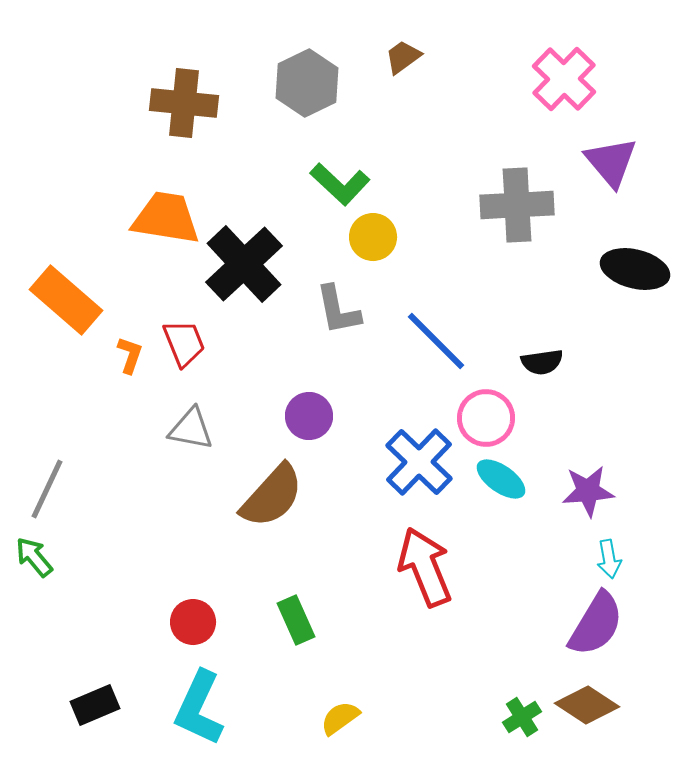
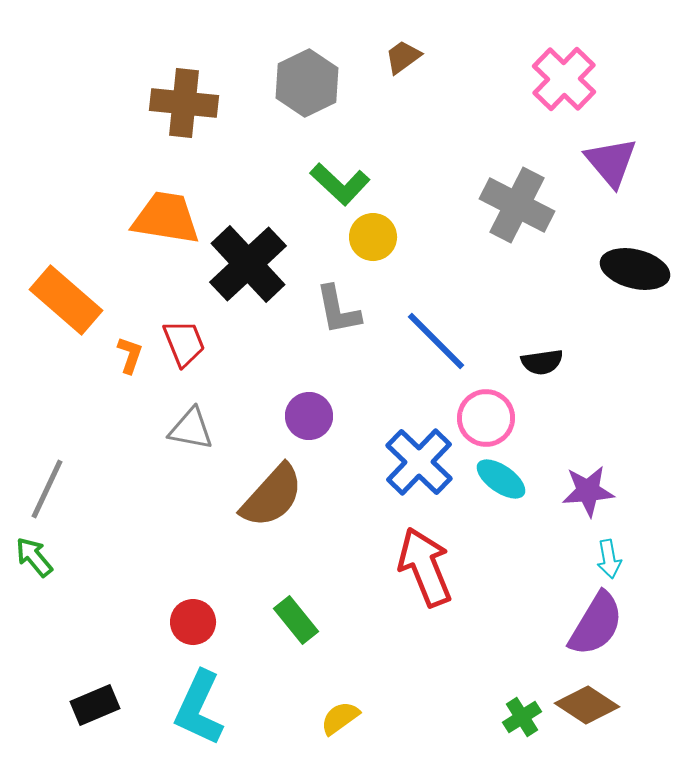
gray cross: rotated 30 degrees clockwise
black cross: moved 4 px right
green rectangle: rotated 15 degrees counterclockwise
